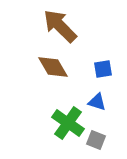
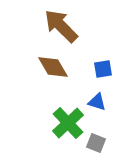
brown arrow: moved 1 px right
green cross: rotated 12 degrees clockwise
gray square: moved 3 px down
